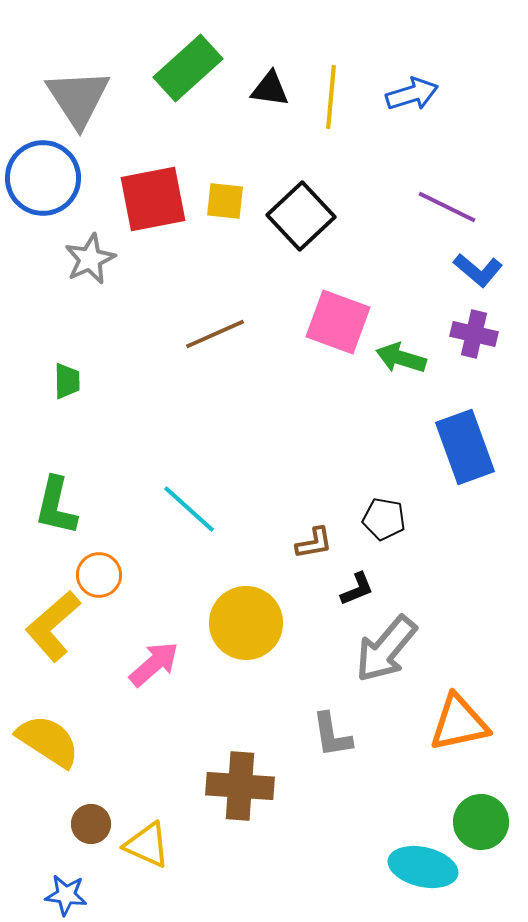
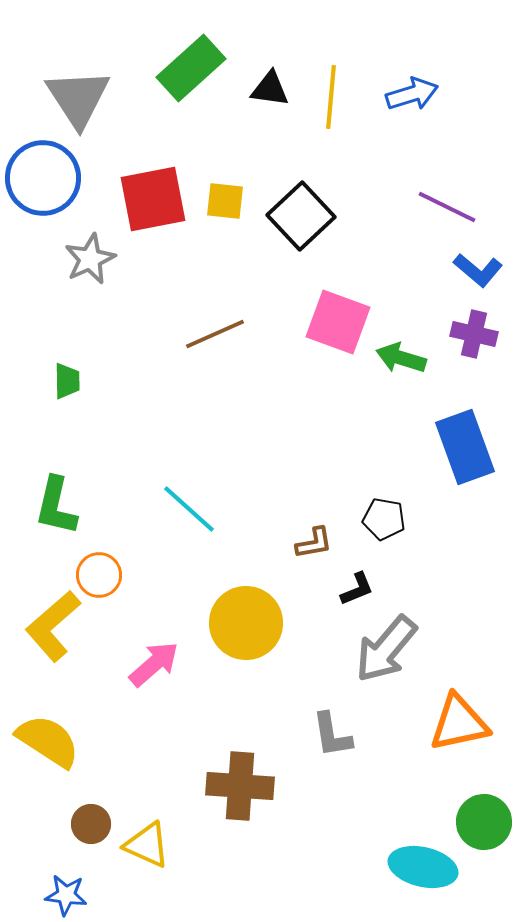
green rectangle: moved 3 px right
green circle: moved 3 px right
